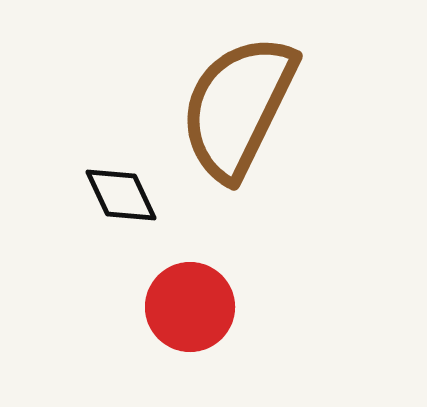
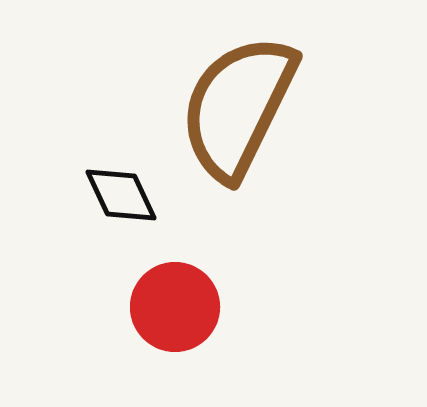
red circle: moved 15 px left
